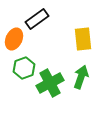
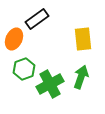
green hexagon: moved 1 px down
green cross: moved 1 px down
